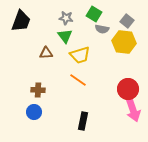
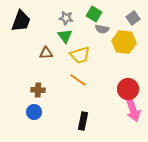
gray square: moved 6 px right, 3 px up; rotated 16 degrees clockwise
